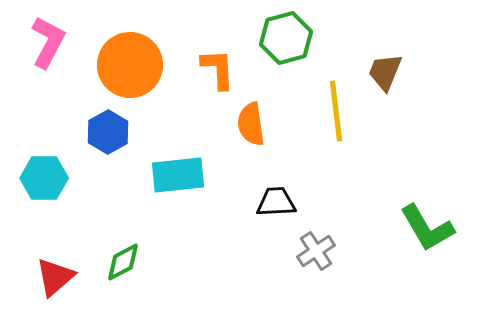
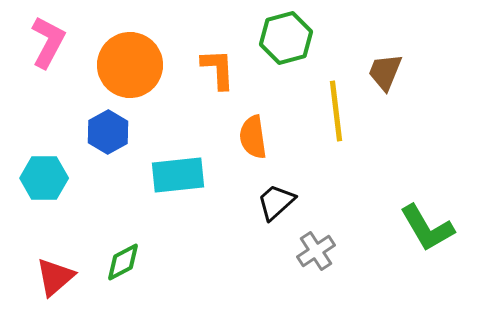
orange semicircle: moved 2 px right, 13 px down
black trapezoid: rotated 39 degrees counterclockwise
